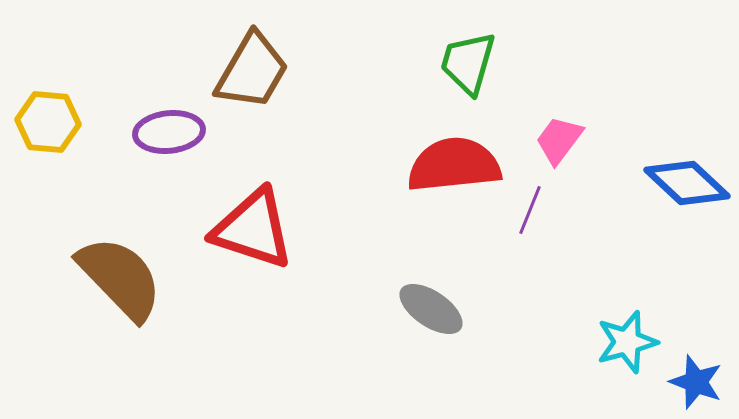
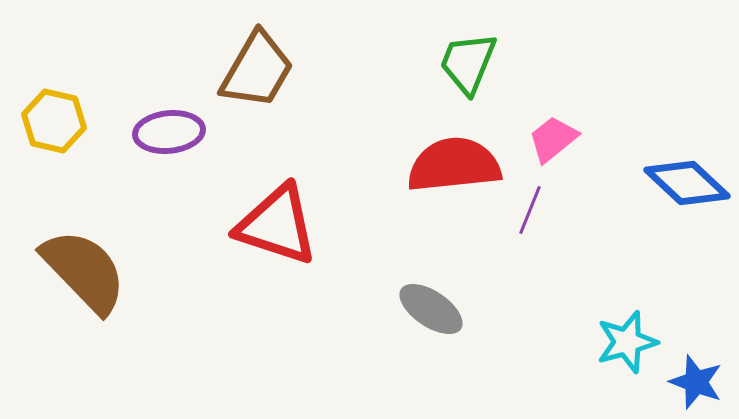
green trapezoid: rotated 6 degrees clockwise
brown trapezoid: moved 5 px right, 1 px up
yellow hexagon: moved 6 px right, 1 px up; rotated 8 degrees clockwise
pink trapezoid: moved 6 px left, 1 px up; rotated 14 degrees clockwise
red triangle: moved 24 px right, 4 px up
brown semicircle: moved 36 px left, 7 px up
